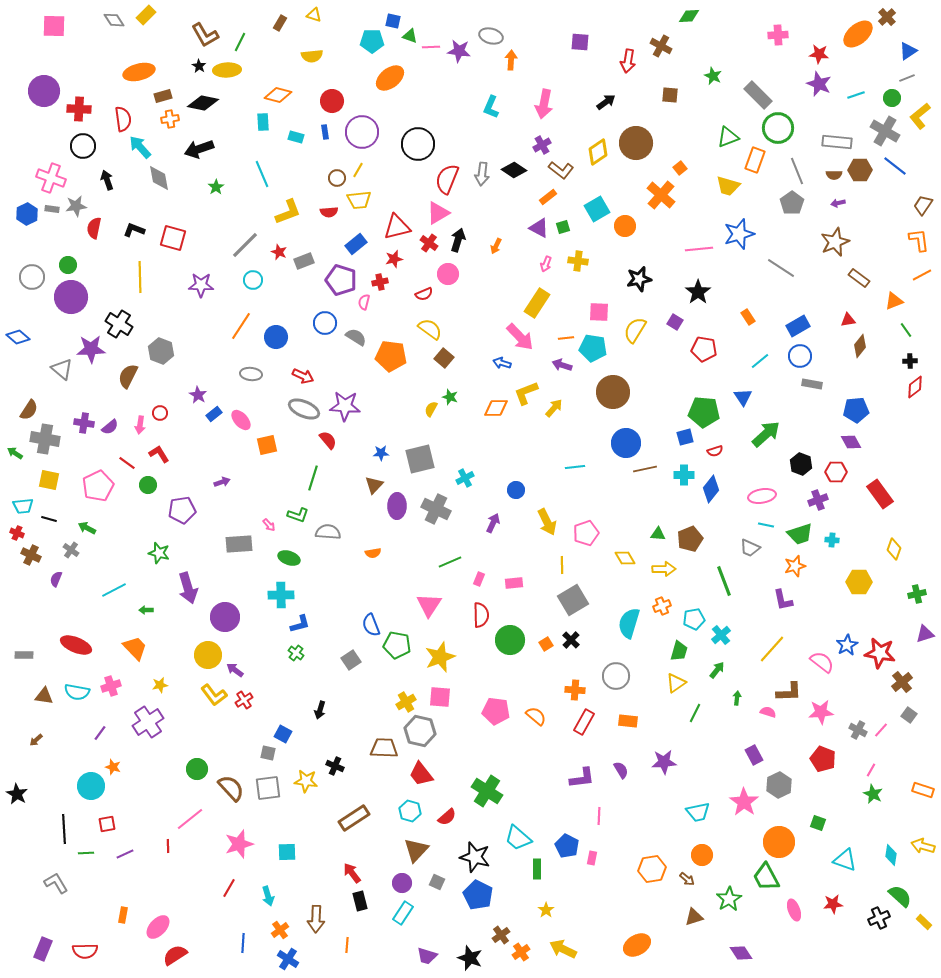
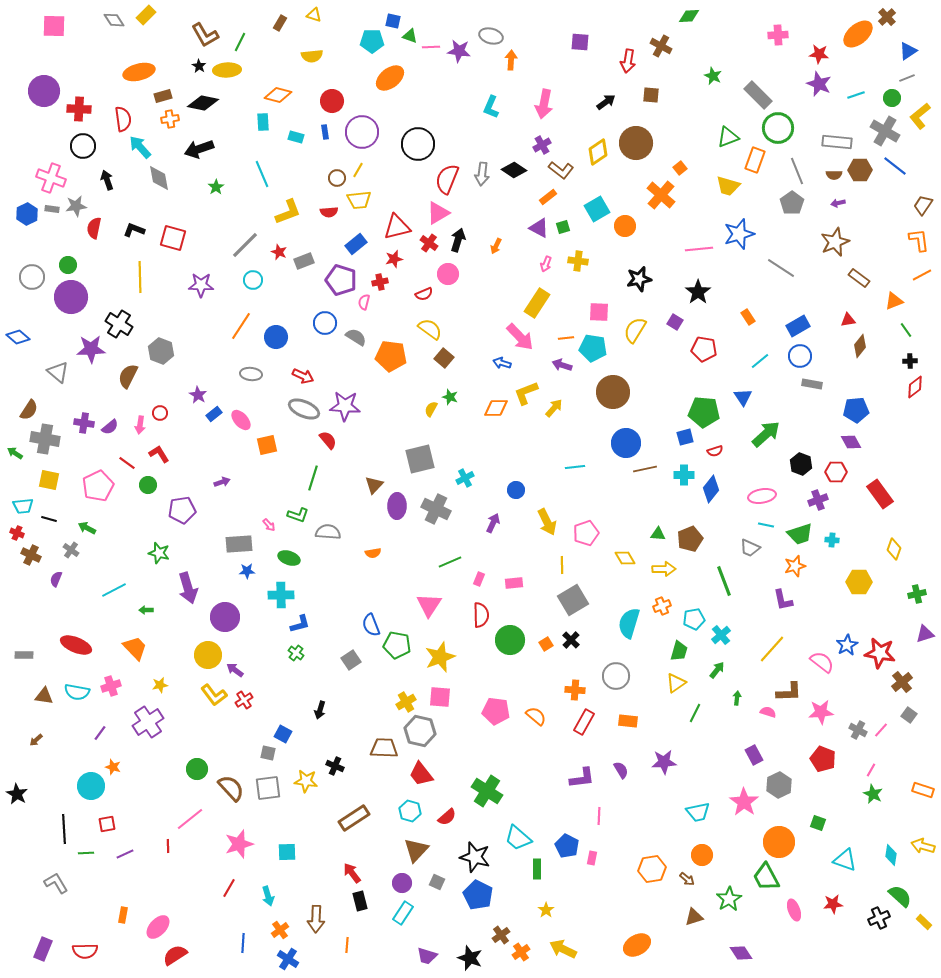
brown square at (670, 95): moved 19 px left
gray triangle at (62, 369): moved 4 px left, 3 px down
blue star at (381, 453): moved 134 px left, 118 px down
